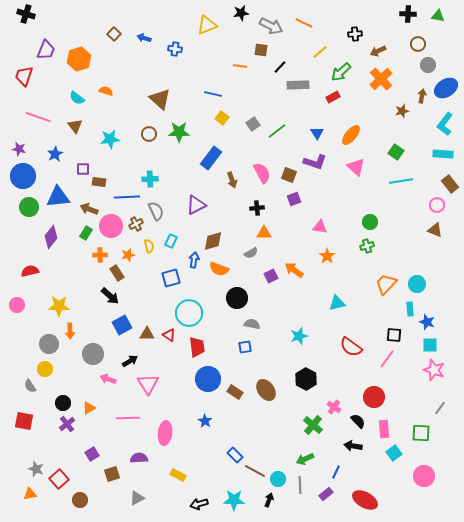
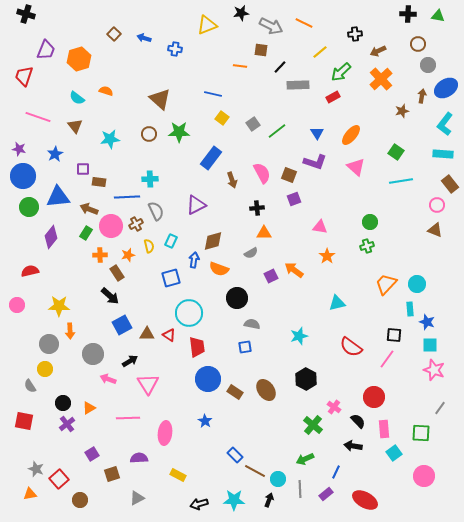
gray line at (300, 485): moved 4 px down
